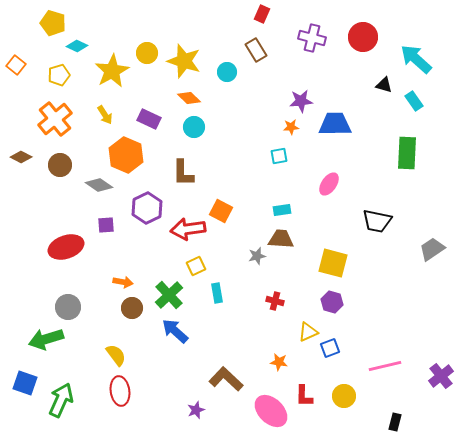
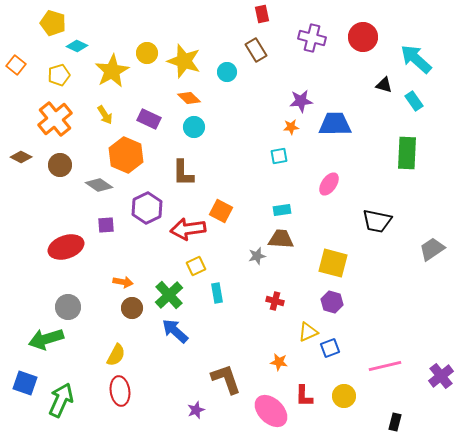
red rectangle at (262, 14): rotated 36 degrees counterclockwise
yellow semicircle at (116, 355): rotated 65 degrees clockwise
brown L-shape at (226, 379): rotated 28 degrees clockwise
